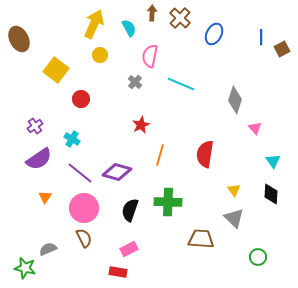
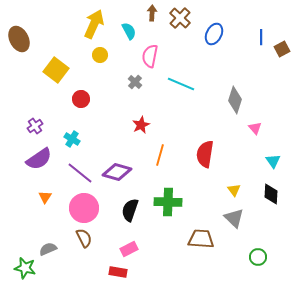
cyan semicircle: moved 3 px down
